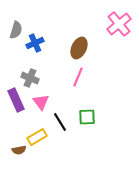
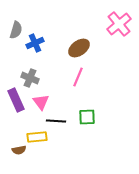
brown ellipse: rotated 30 degrees clockwise
black line: moved 4 px left, 1 px up; rotated 54 degrees counterclockwise
yellow rectangle: rotated 24 degrees clockwise
